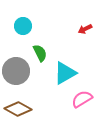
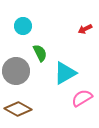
pink semicircle: moved 1 px up
